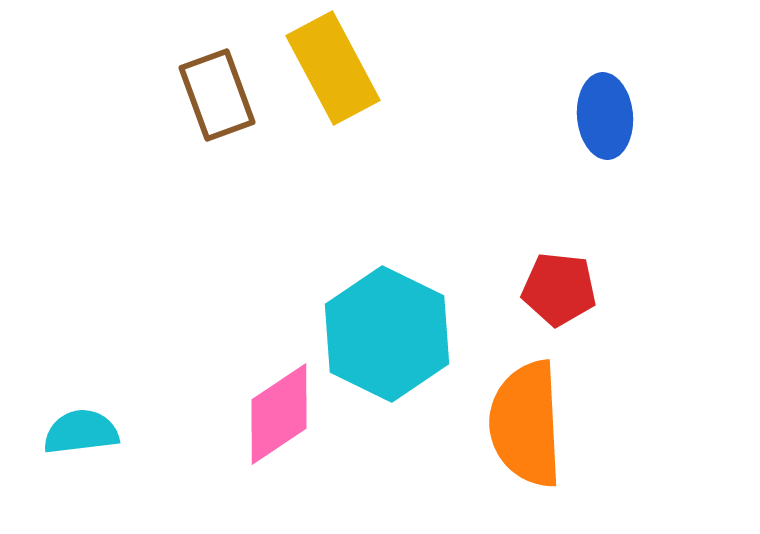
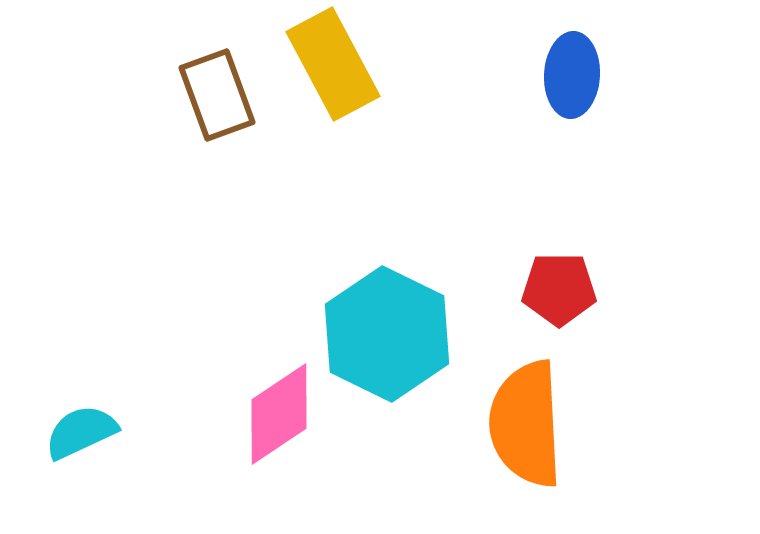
yellow rectangle: moved 4 px up
blue ellipse: moved 33 px left, 41 px up; rotated 8 degrees clockwise
red pentagon: rotated 6 degrees counterclockwise
cyan semicircle: rotated 18 degrees counterclockwise
